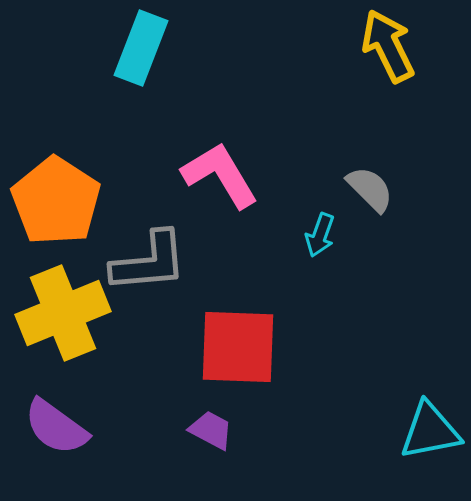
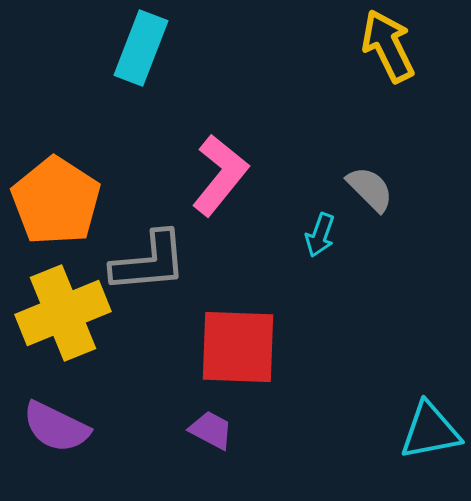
pink L-shape: rotated 70 degrees clockwise
purple semicircle: rotated 10 degrees counterclockwise
